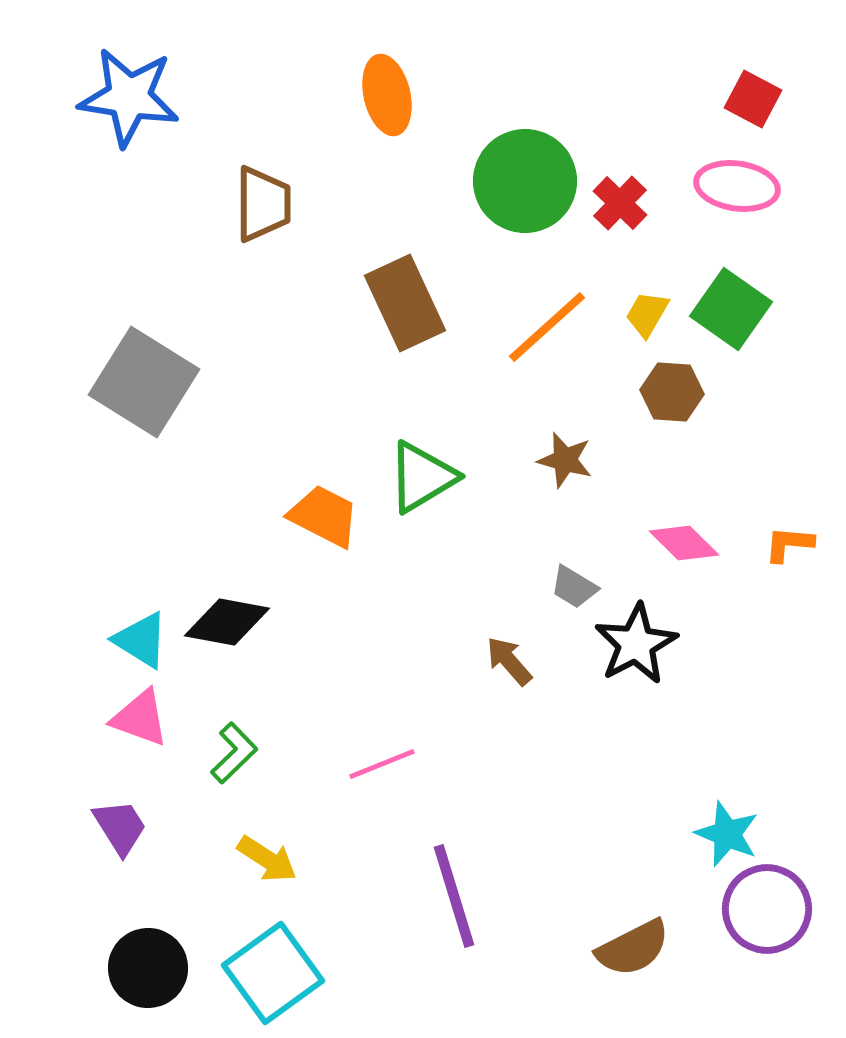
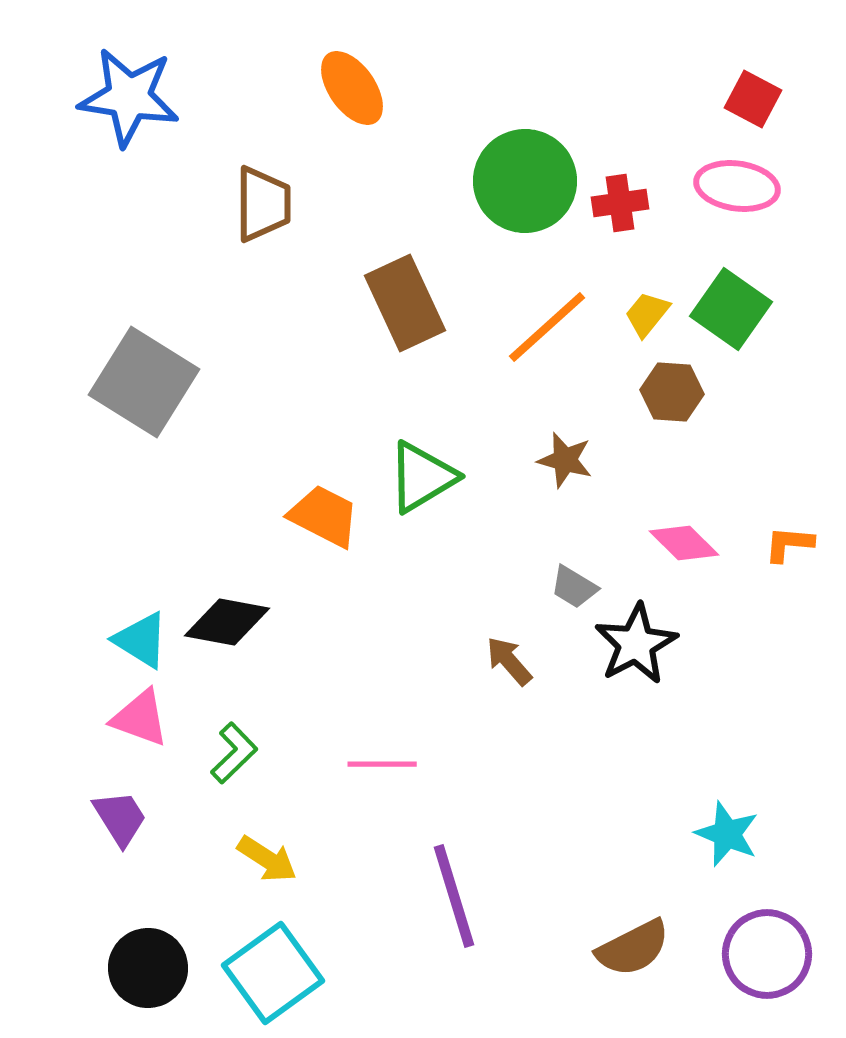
orange ellipse: moved 35 px left, 7 px up; rotated 22 degrees counterclockwise
red cross: rotated 38 degrees clockwise
yellow trapezoid: rotated 9 degrees clockwise
pink line: rotated 22 degrees clockwise
purple trapezoid: moved 9 px up
purple circle: moved 45 px down
